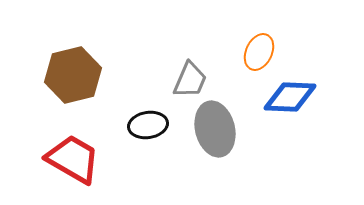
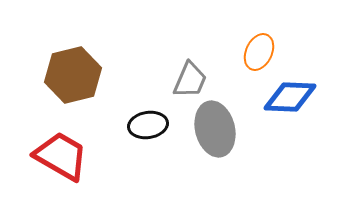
red trapezoid: moved 12 px left, 3 px up
